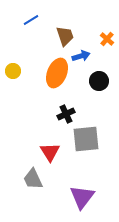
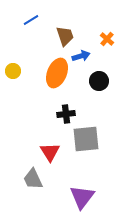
black cross: rotated 18 degrees clockwise
